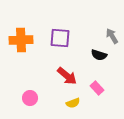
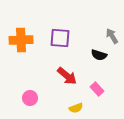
pink rectangle: moved 1 px down
yellow semicircle: moved 3 px right, 5 px down
